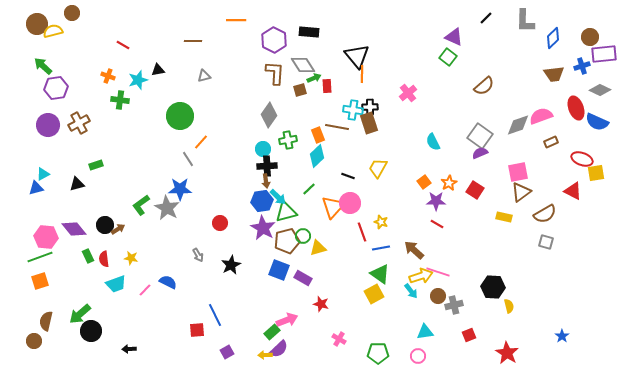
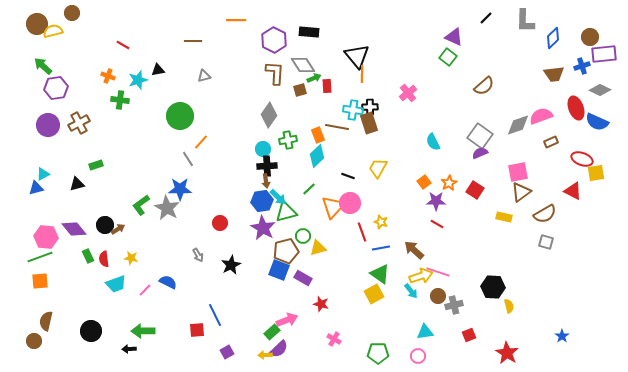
brown pentagon at (287, 241): moved 1 px left, 10 px down
orange square at (40, 281): rotated 12 degrees clockwise
green arrow at (80, 314): moved 63 px right, 17 px down; rotated 40 degrees clockwise
pink cross at (339, 339): moved 5 px left
